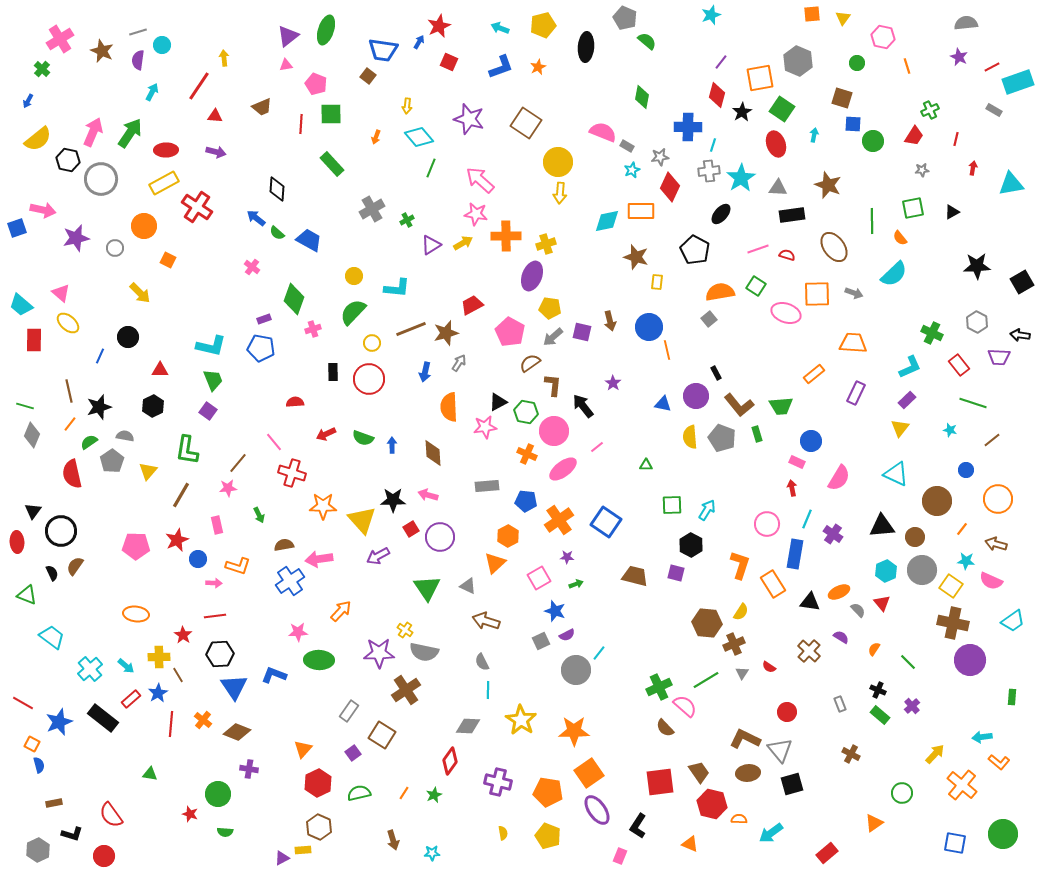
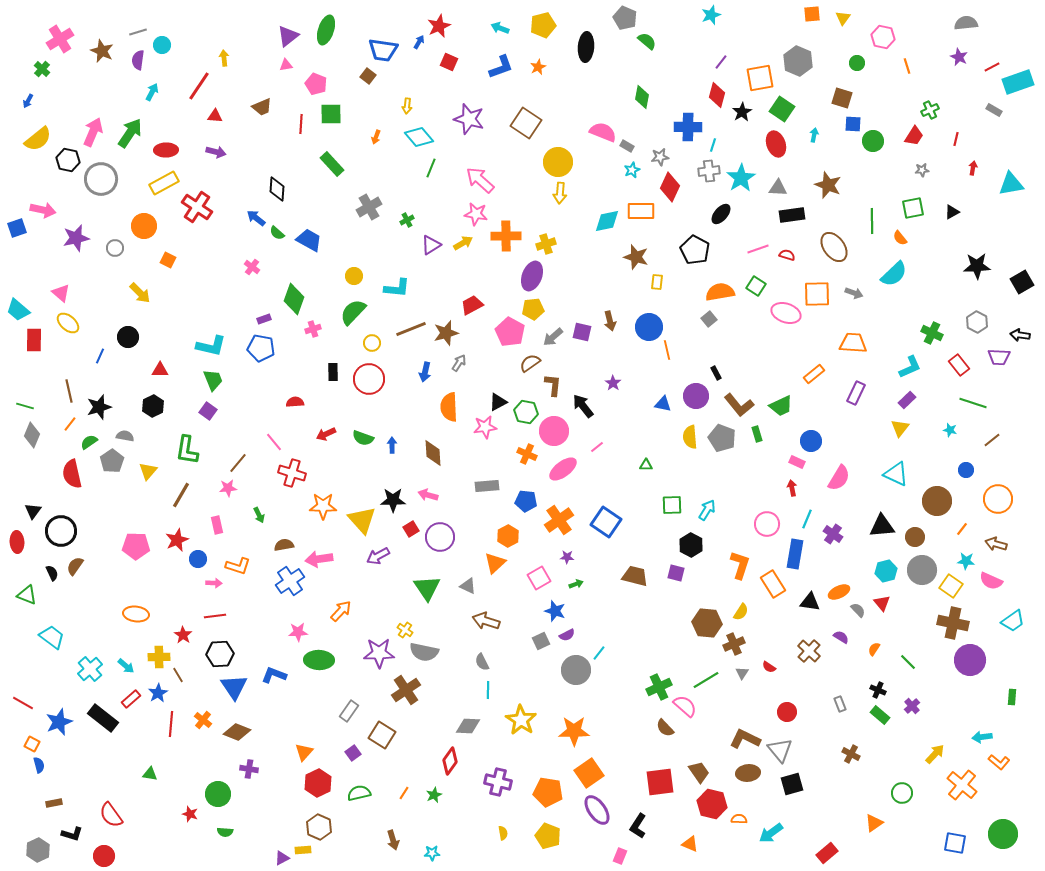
gray cross at (372, 209): moved 3 px left, 2 px up
cyan trapezoid at (21, 305): moved 3 px left, 5 px down
yellow pentagon at (550, 308): moved 17 px left, 1 px down; rotated 15 degrees counterclockwise
green trapezoid at (781, 406): rotated 20 degrees counterclockwise
cyan hexagon at (886, 571): rotated 10 degrees clockwise
orange triangle at (303, 749): moved 1 px right, 3 px down
